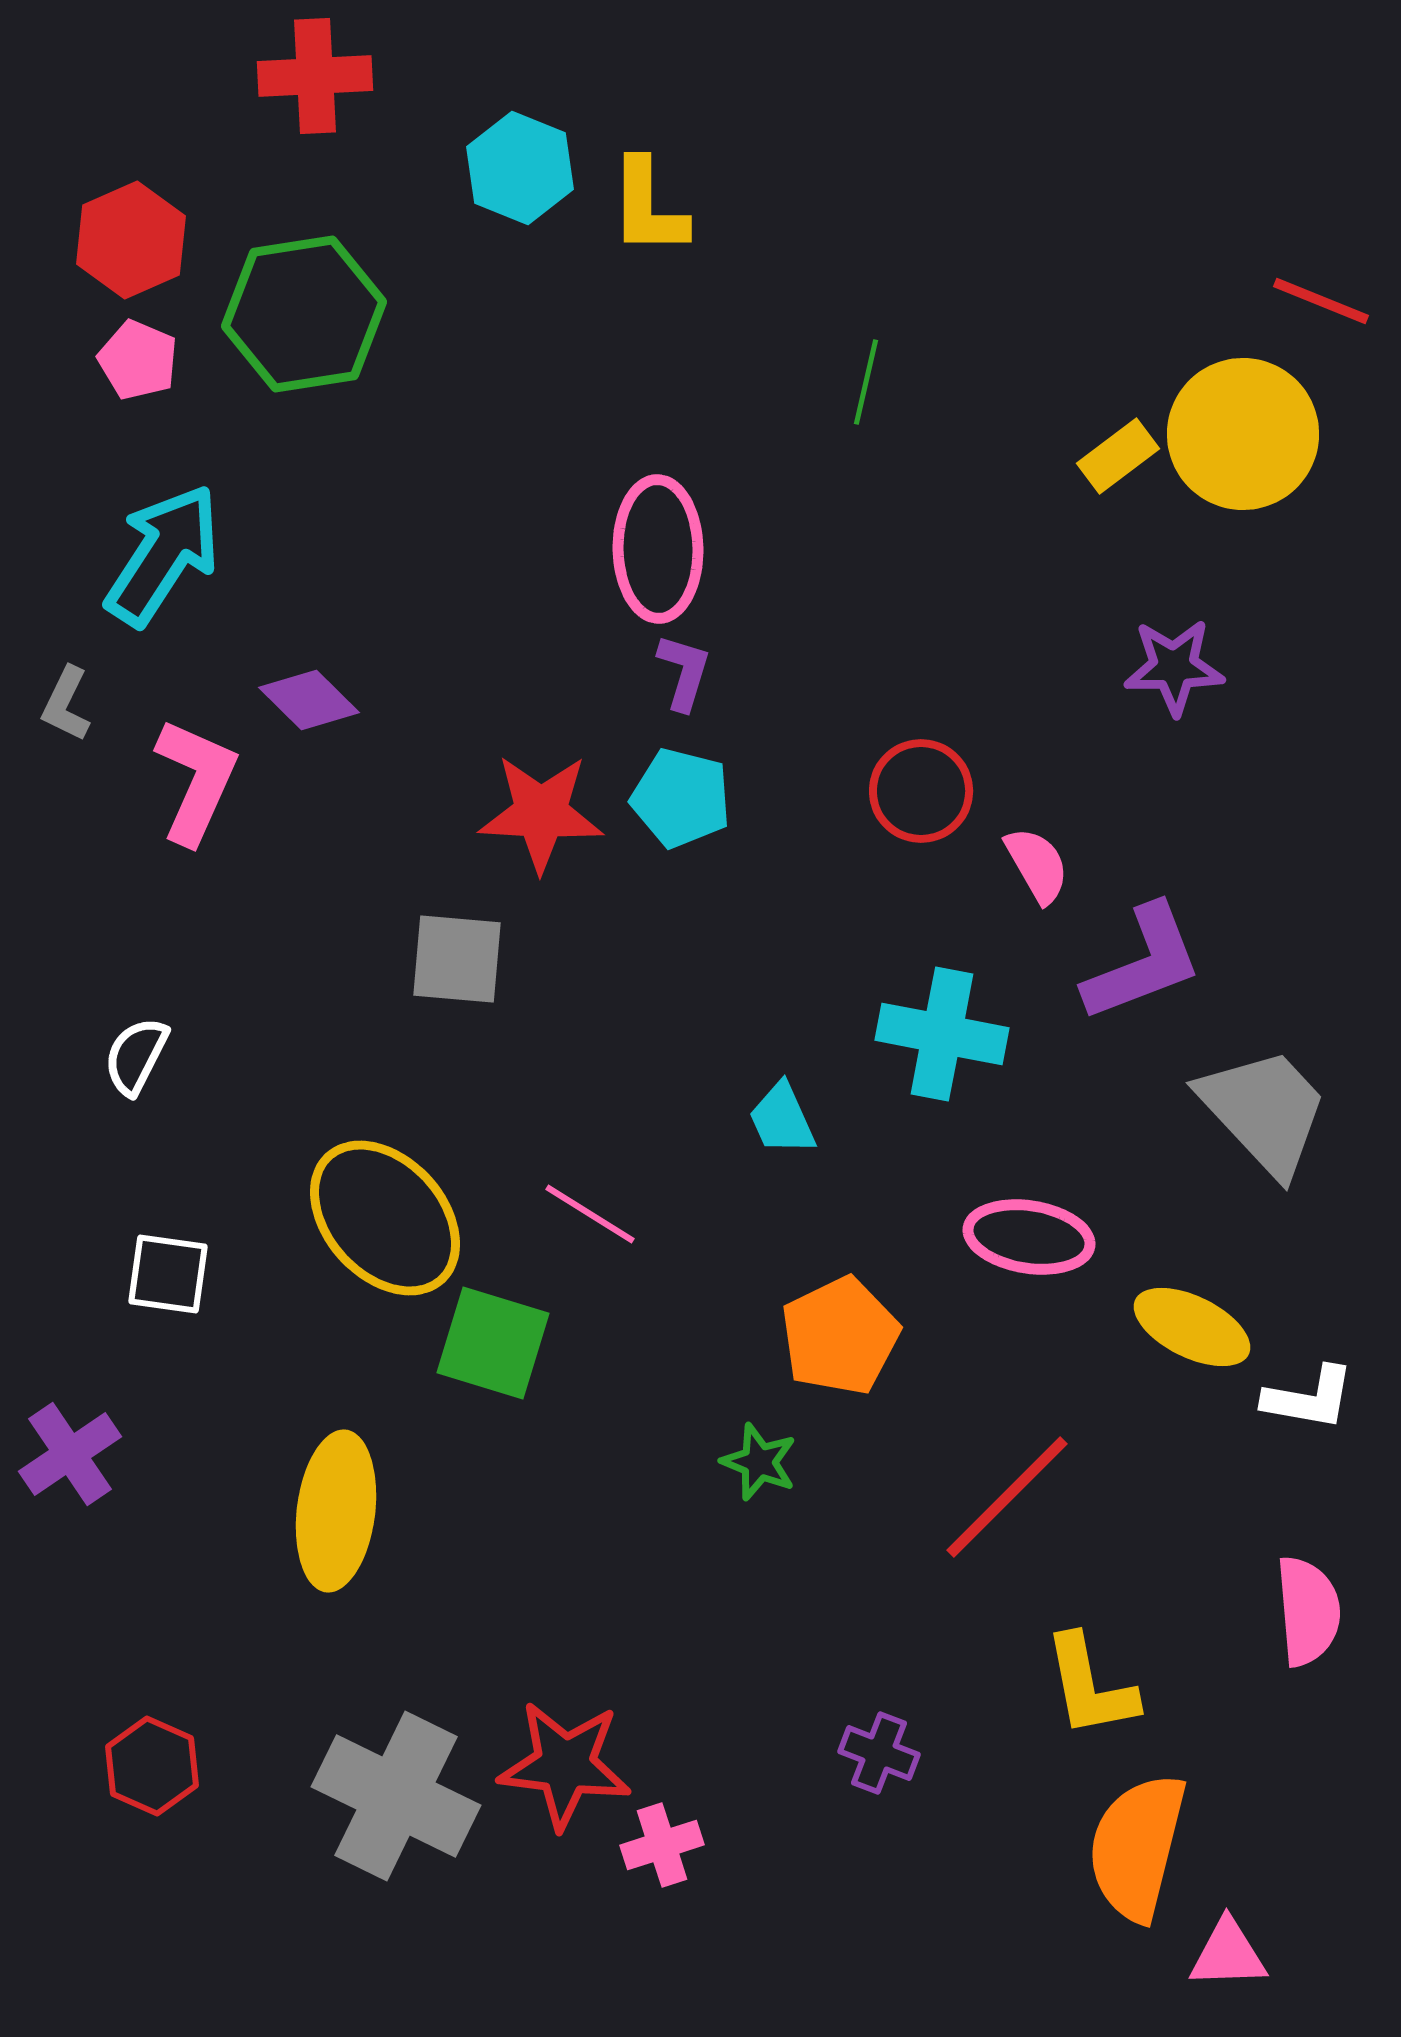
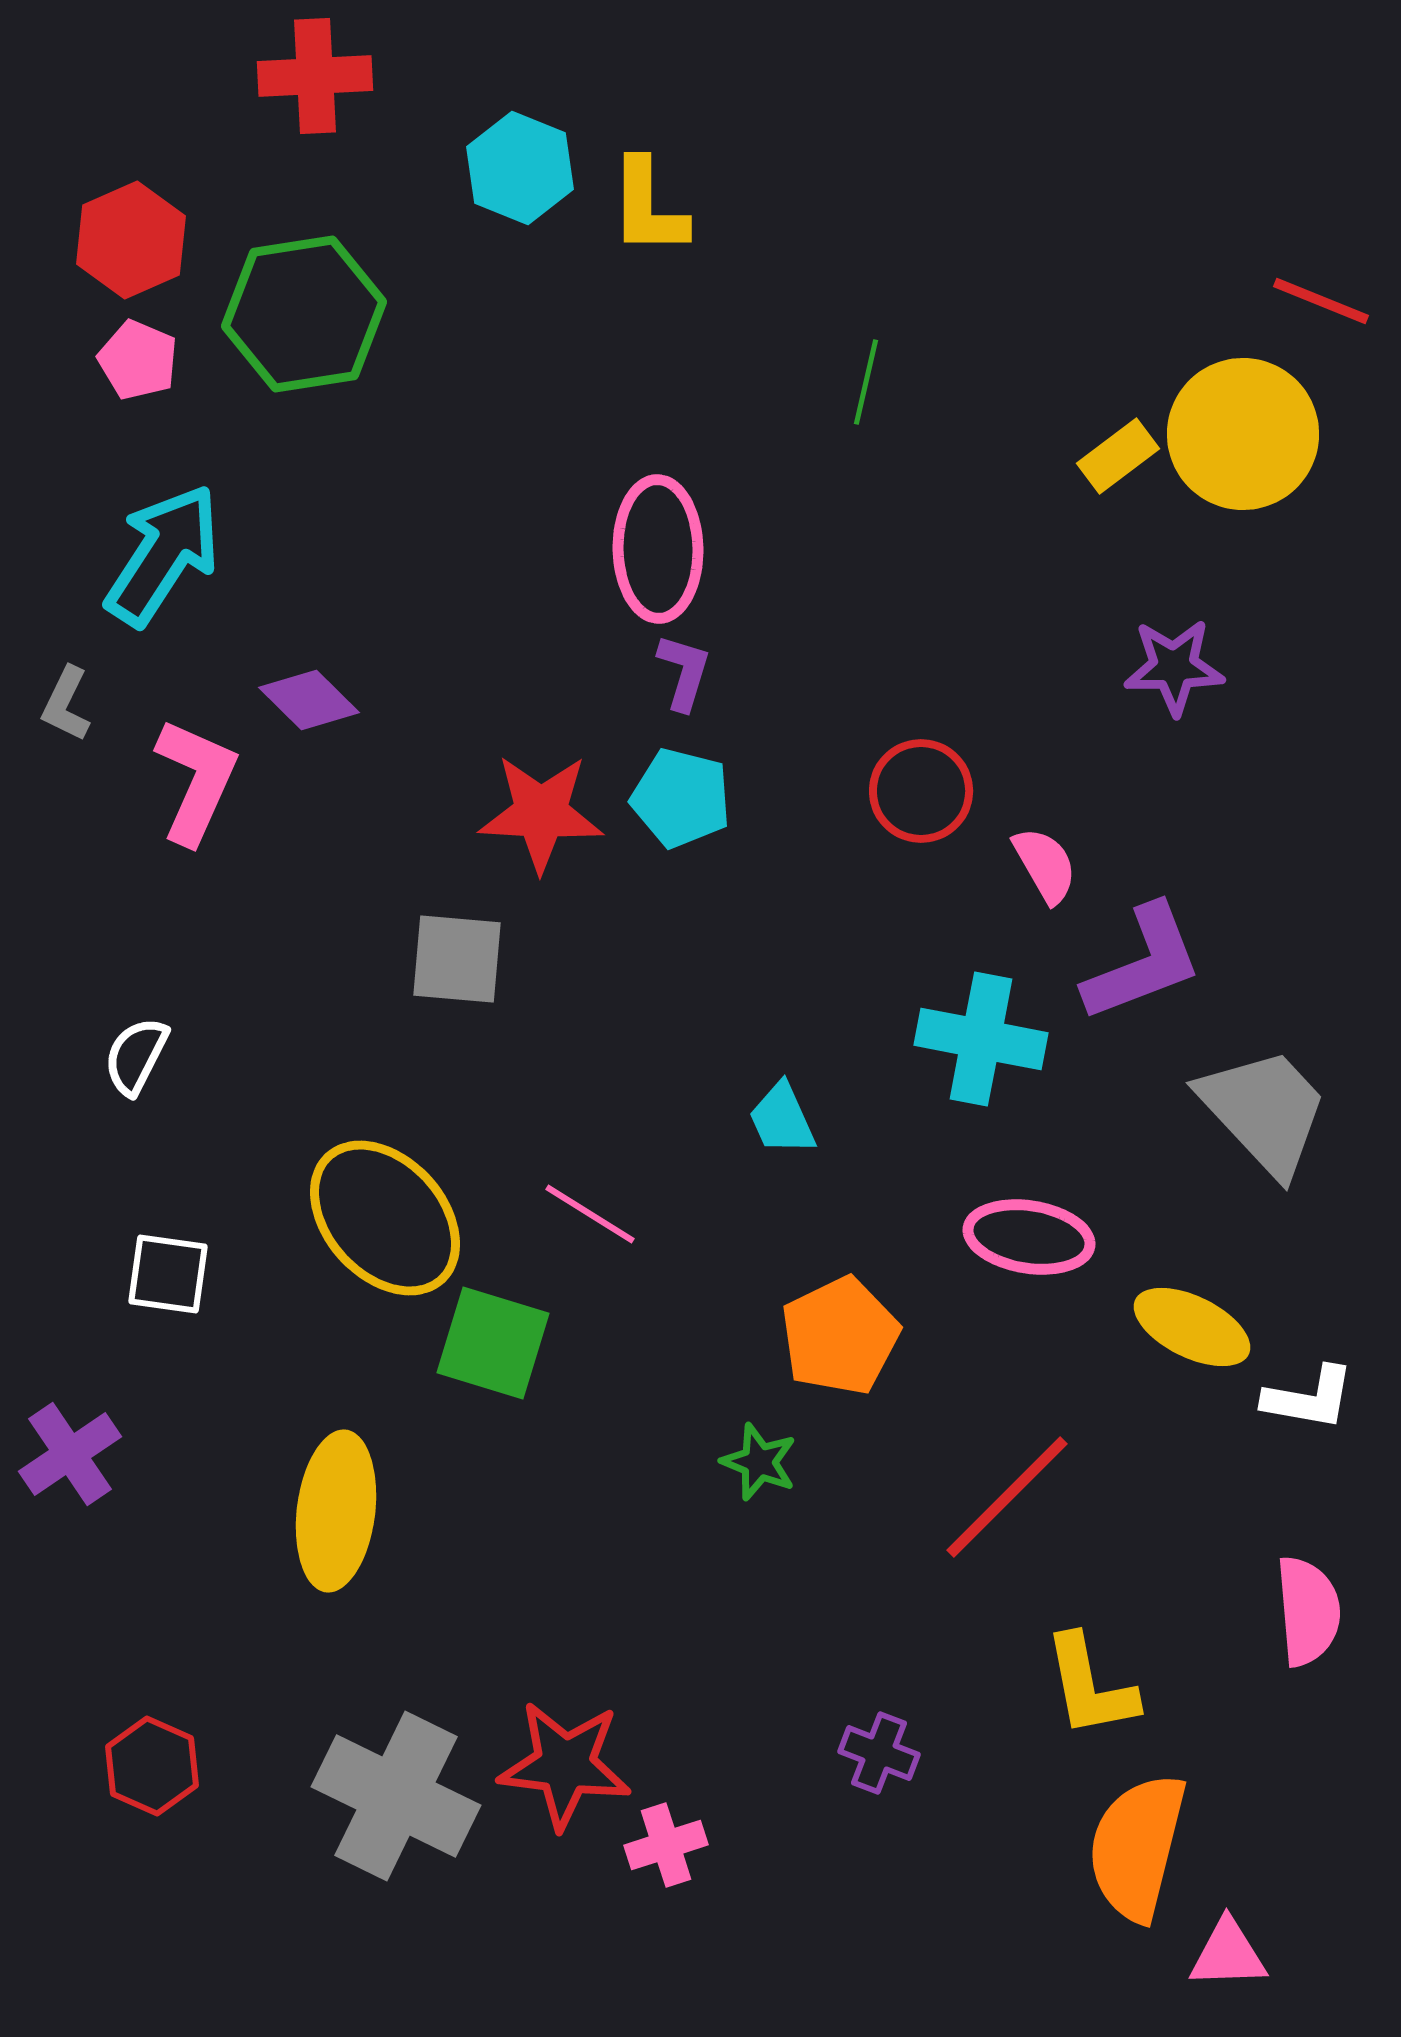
pink semicircle at (1037, 865): moved 8 px right
cyan cross at (942, 1034): moved 39 px right, 5 px down
pink cross at (662, 1845): moved 4 px right
